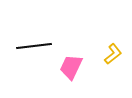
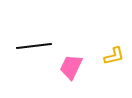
yellow L-shape: moved 1 px right, 2 px down; rotated 25 degrees clockwise
